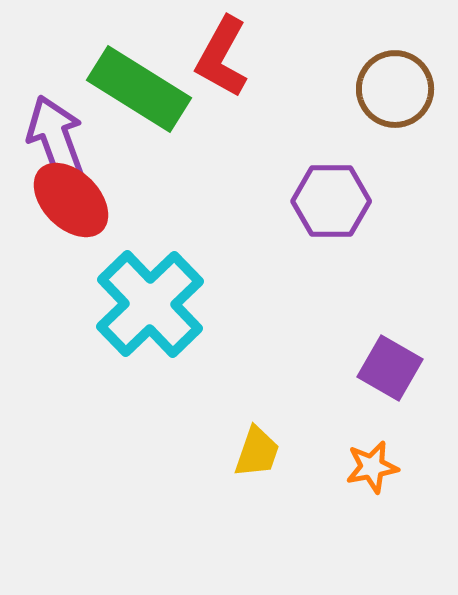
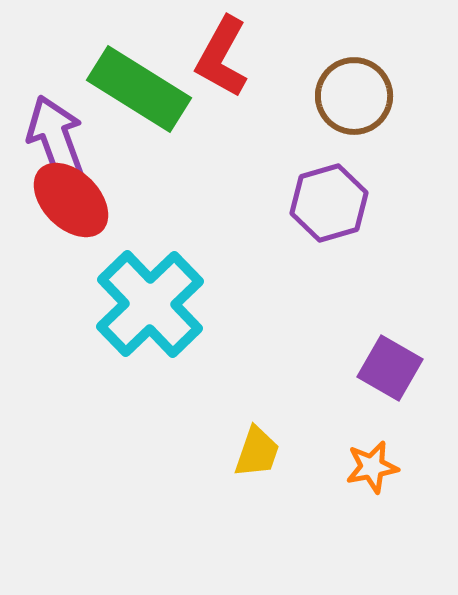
brown circle: moved 41 px left, 7 px down
purple hexagon: moved 2 px left, 2 px down; rotated 16 degrees counterclockwise
